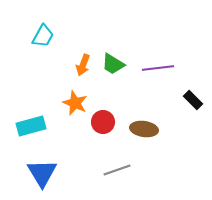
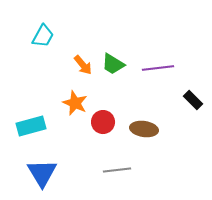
orange arrow: rotated 60 degrees counterclockwise
gray line: rotated 12 degrees clockwise
